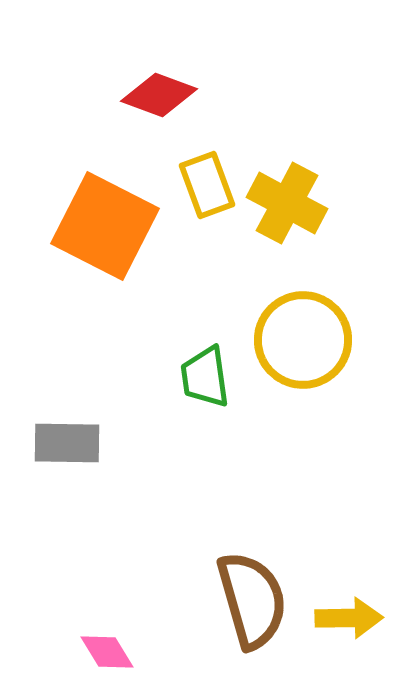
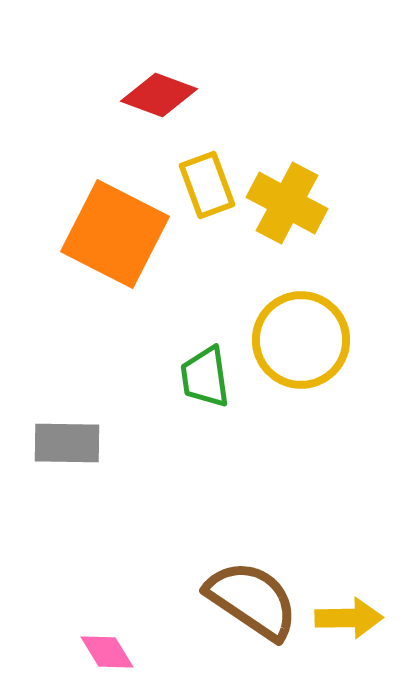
orange square: moved 10 px right, 8 px down
yellow circle: moved 2 px left
brown semicircle: rotated 40 degrees counterclockwise
